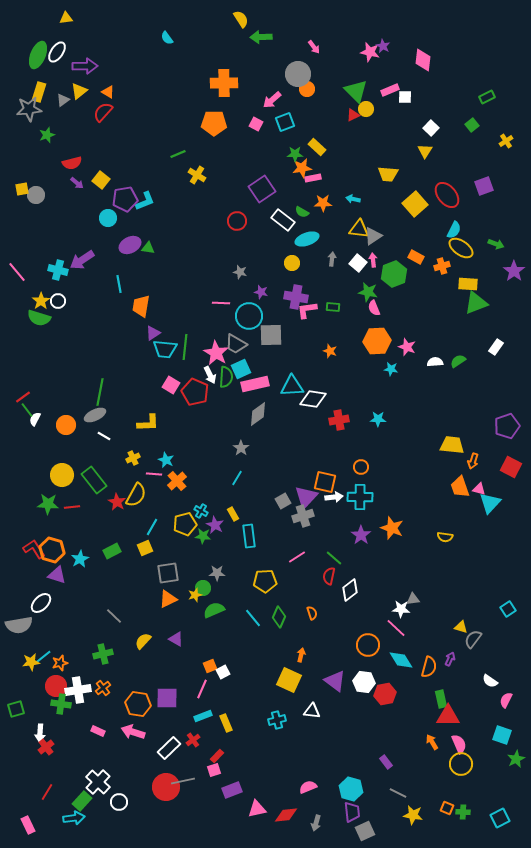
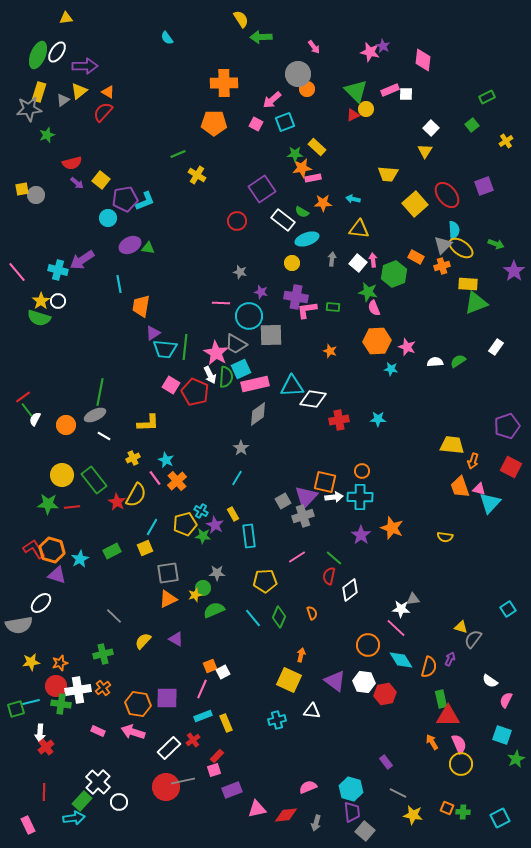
white square at (405, 97): moved 1 px right, 3 px up
cyan semicircle at (454, 230): rotated 30 degrees counterclockwise
gray triangle at (373, 236): moved 70 px right, 9 px down; rotated 12 degrees counterclockwise
orange circle at (361, 467): moved 1 px right, 4 px down
pink line at (154, 474): moved 1 px right, 4 px down; rotated 49 degrees clockwise
cyan line at (43, 657): moved 12 px left, 45 px down; rotated 24 degrees clockwise
red line at (47, 792): moved 3 px left; rotated 30 degrees counterclockwise
gray square at (365, 831): rotated 24 degrees counterclockwise
